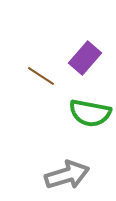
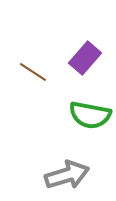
brown line: moved 8 px left, 4 px up
green semicircle: moved 2 px down
